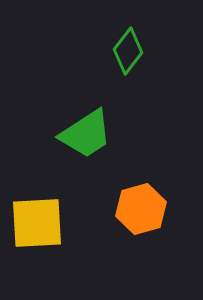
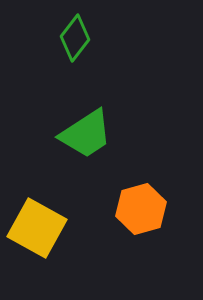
green diamond: moved 53 px left, 13 px up
yellow square: moved 5 px down; rotated 32 degrees clockwise
